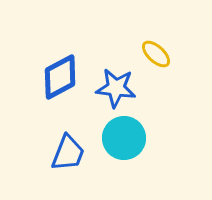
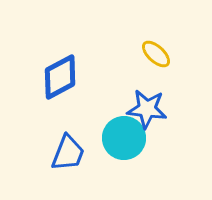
blue star: moved 31 px right, 21 px down
